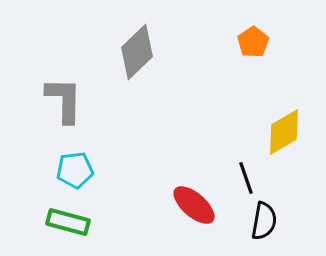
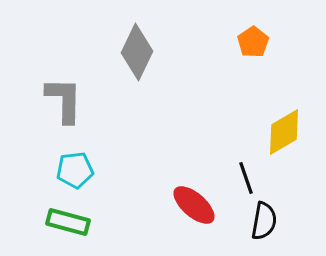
gray diamond: rotated 20 degrees counterclockwise
